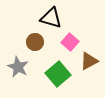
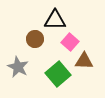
black triangle: moved 4 px right, 2 px down; rotated 15 degrees counterclockwise
brown circle: moved 3 px up
brown triangle: moved 5 px left; rotated 30 degrees clockwise
